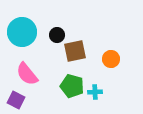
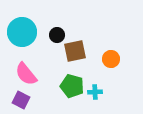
pink semicircle: moved 1 px left
purple square: moved 5 px right
